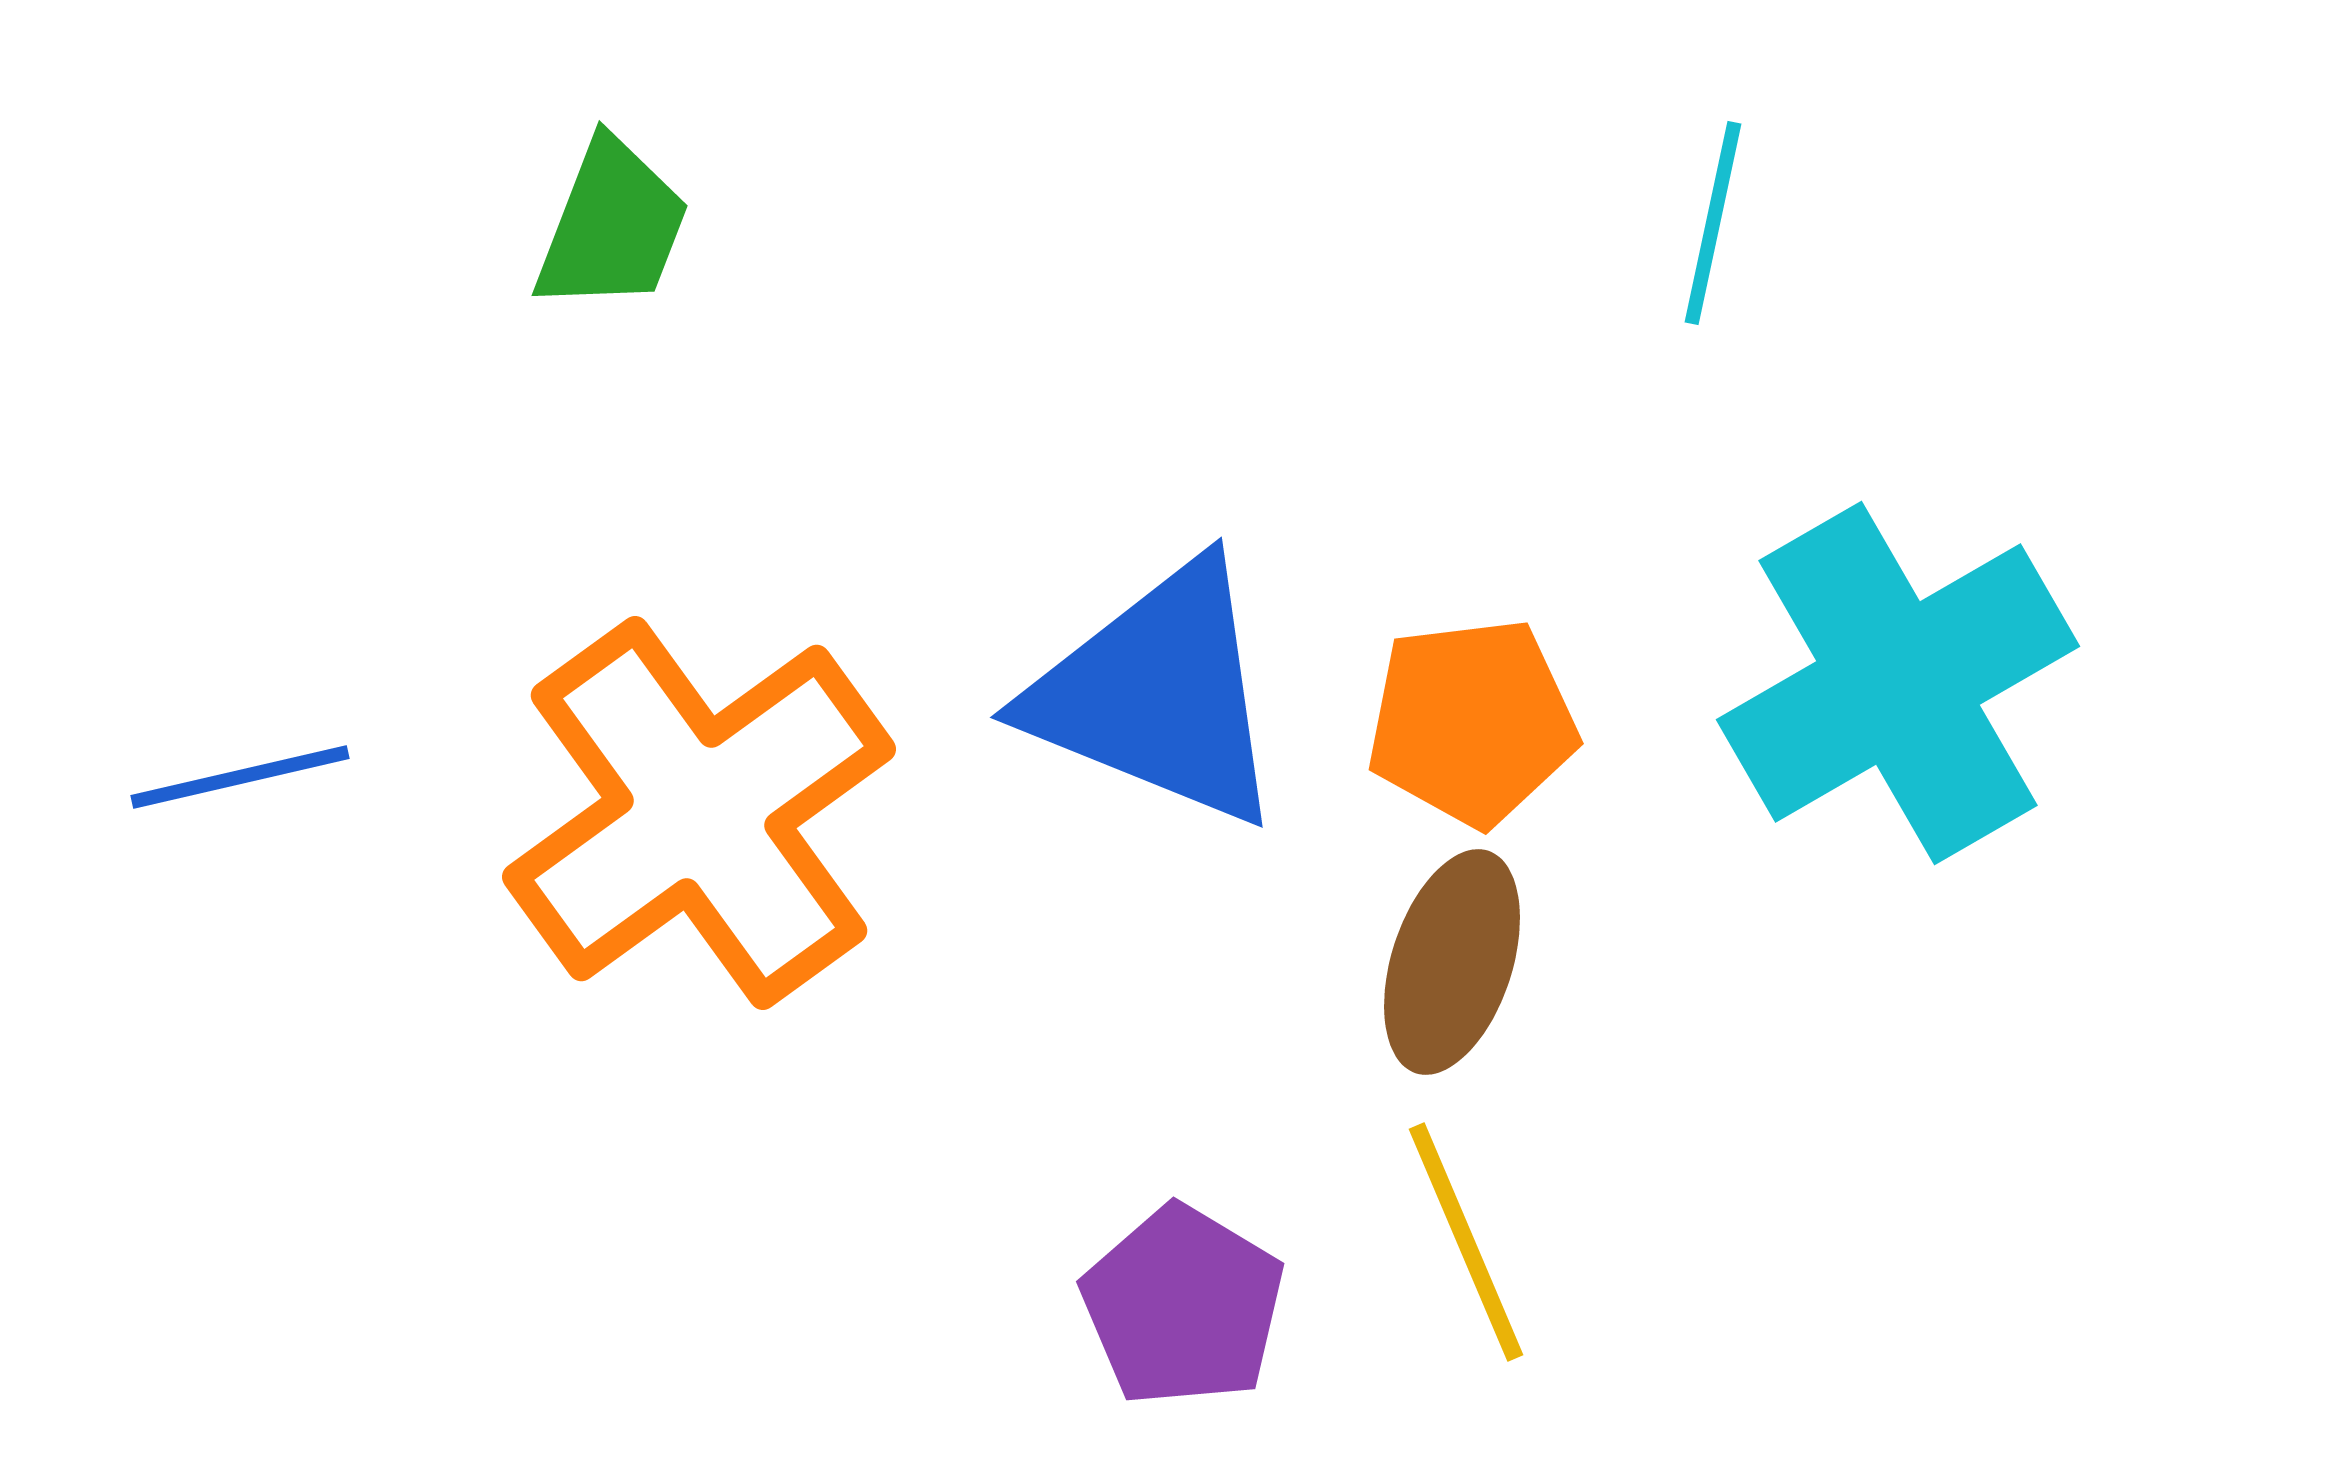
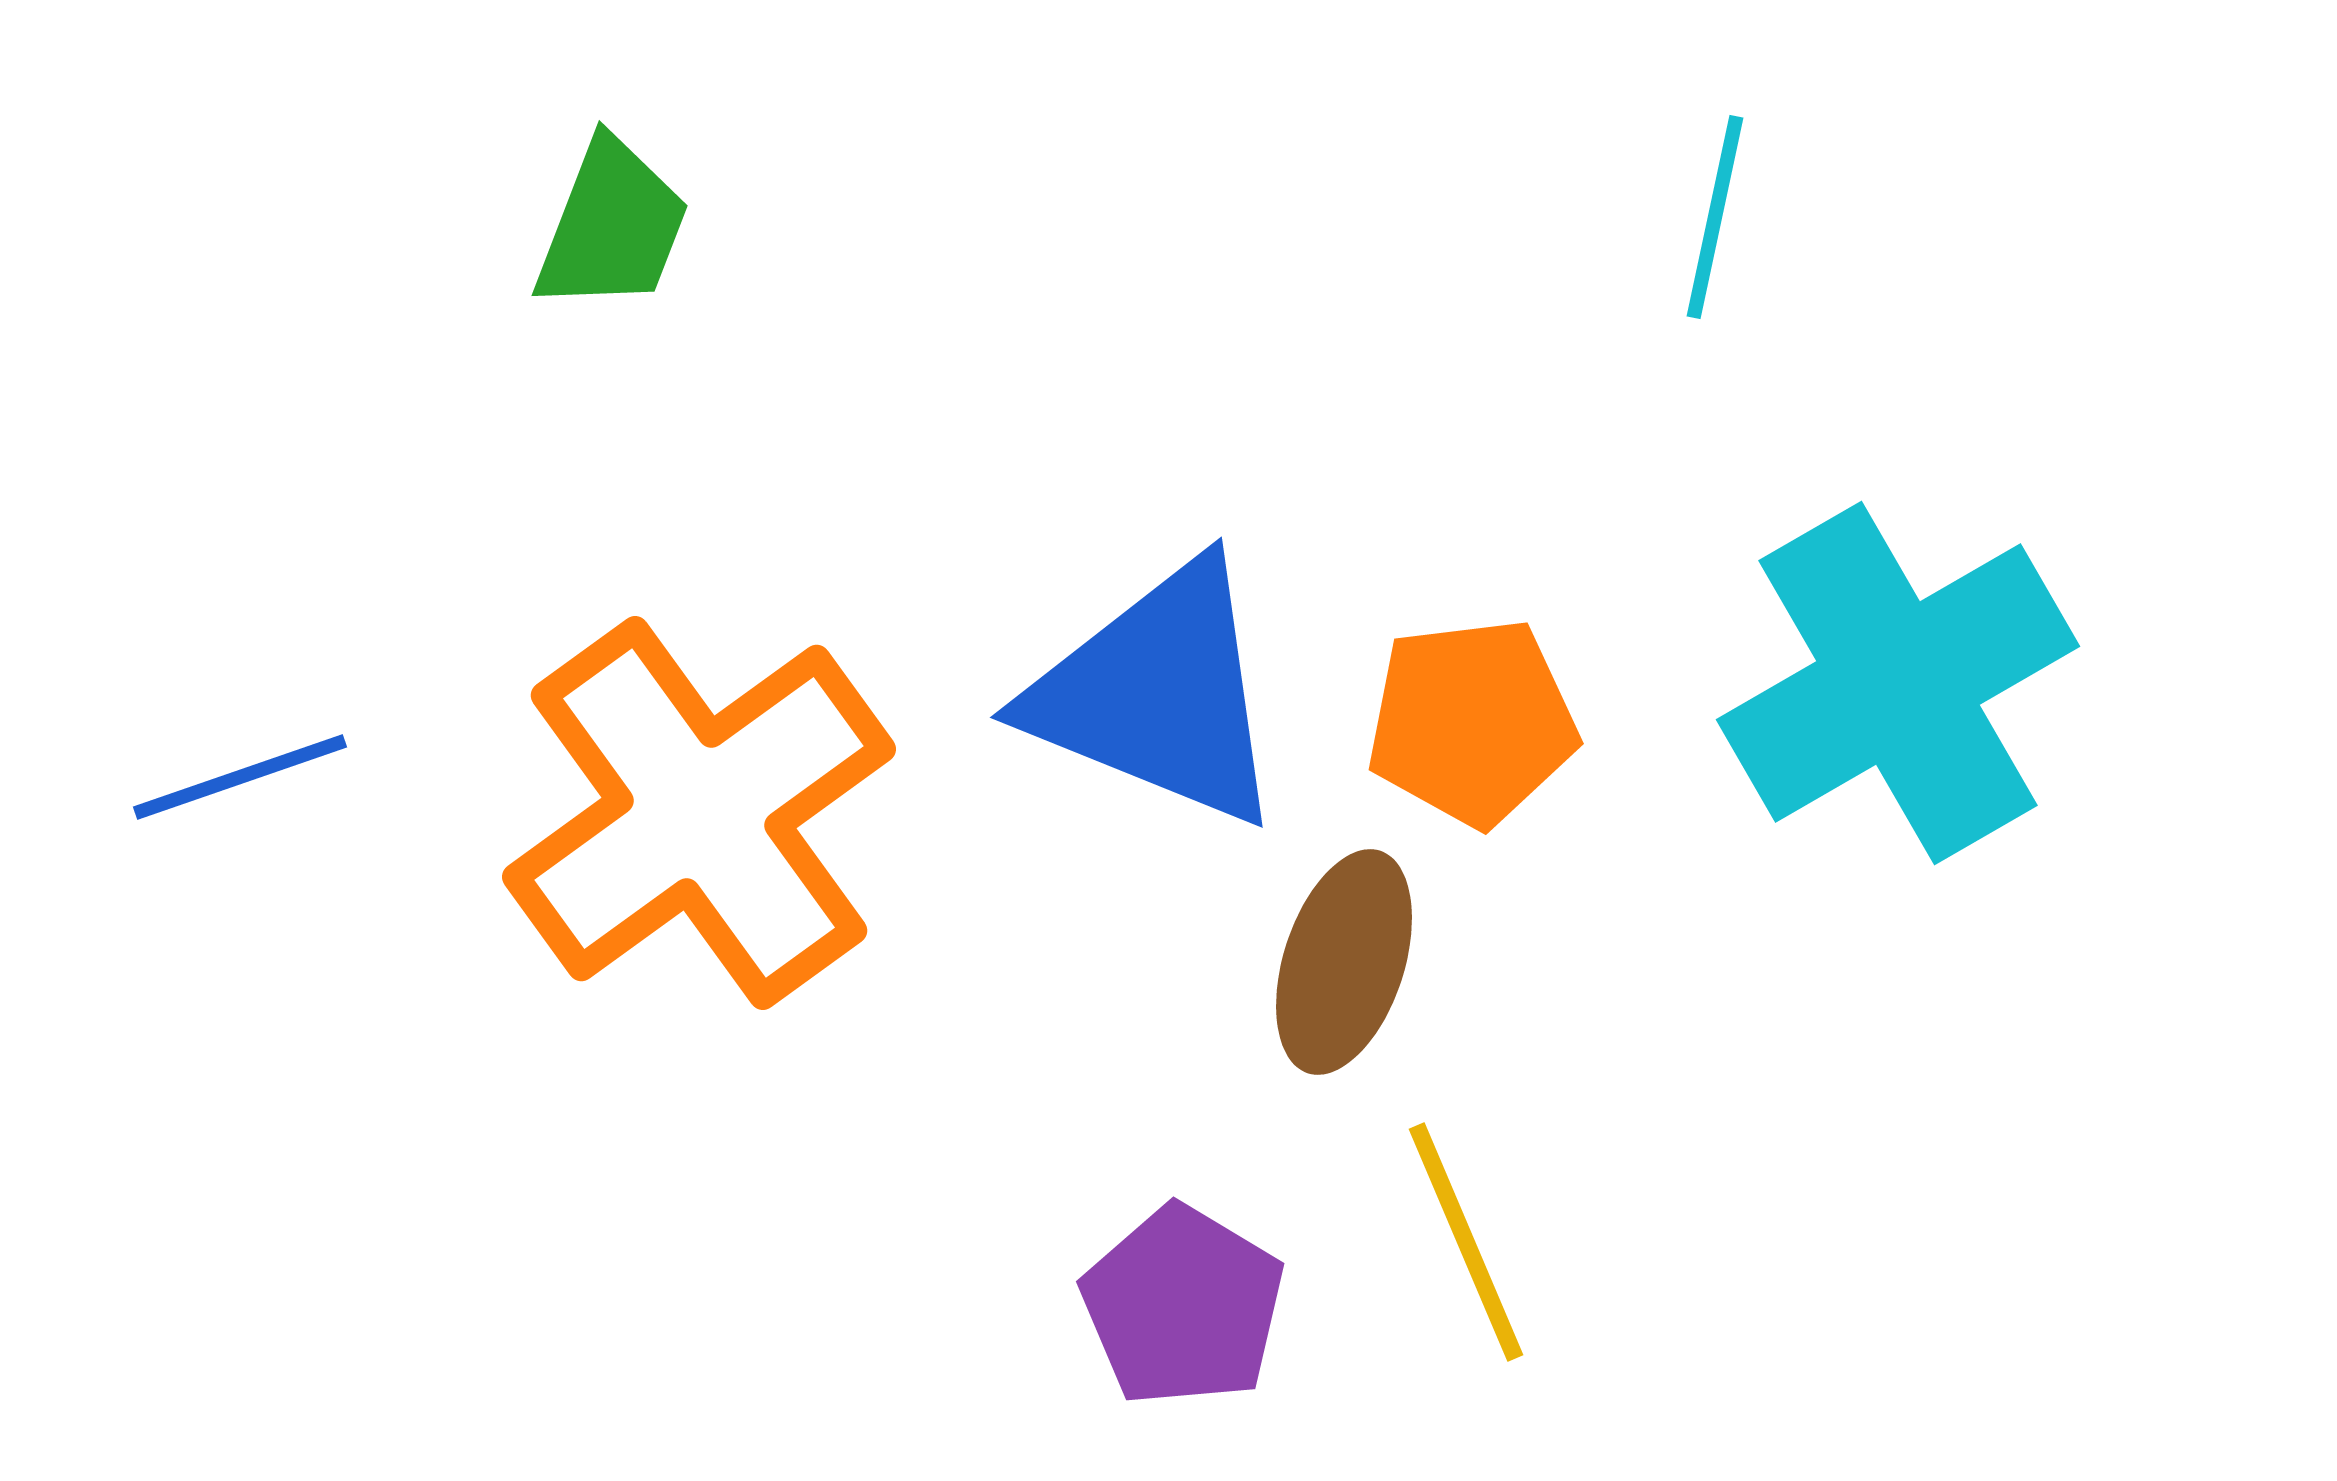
cyan line: moved 2 px right, 6 px up
blue line: rotated 6 degrees counterclockwise
brown ellipse: moved 108 px left
